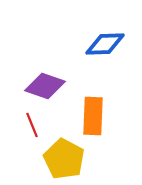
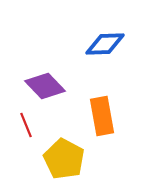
purple diamond: rotated 27 degrees clockwise
orange rectangle: moved 9 px right; rotated 12 degrees counterclockwise
red line: moved 6 px left
